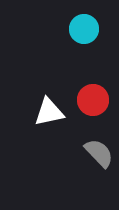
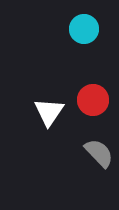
white triangle: rotated 44 degrees counterclockwise
